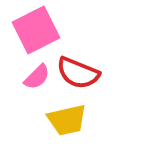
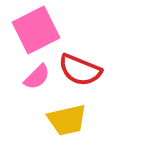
red semicircle: moved 2 px right, 3 px up
